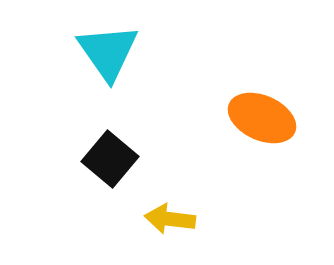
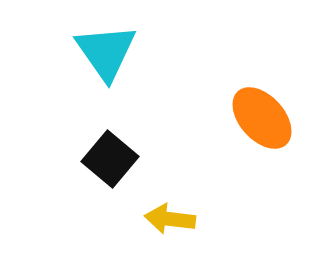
cyan triangle: moved 2 px left
orange ellipse: rotated 24 degrees clockwise
